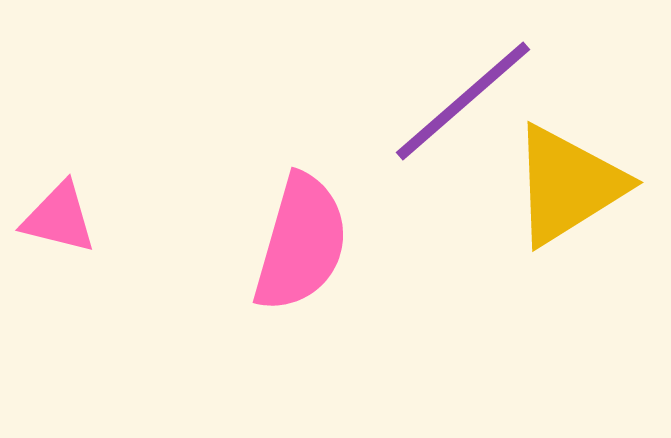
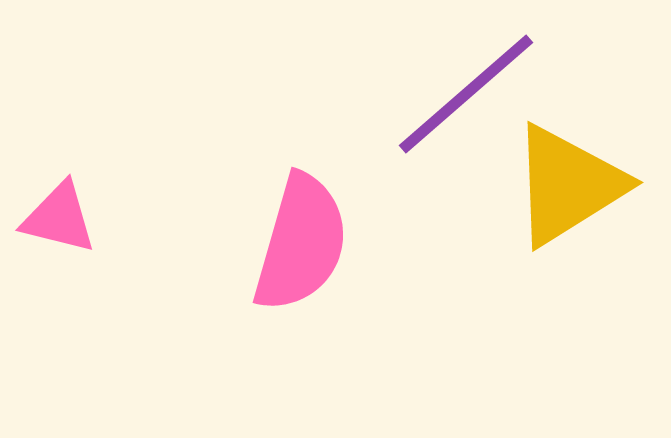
purple line: moved 3 px right, 7 px up
